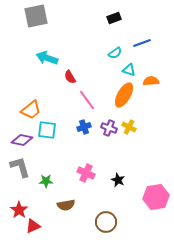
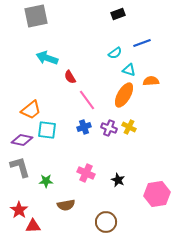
black rectangle: moved 4 px right, 4 px up
pink hexagon: moved 1 px right, 3 px up
red triangle: rotated 21 degrees clockwise
